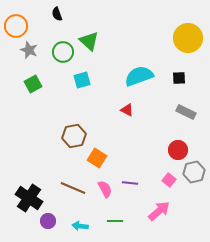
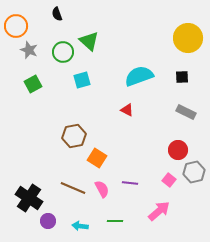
black square: moved 3 px right, 1 px up
pink semicircle: moved 3 px left
